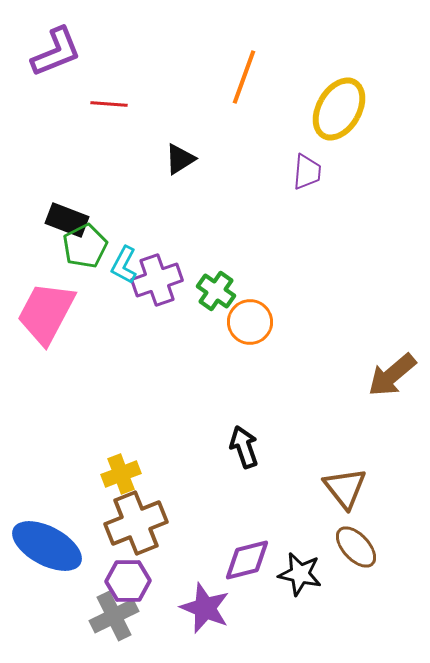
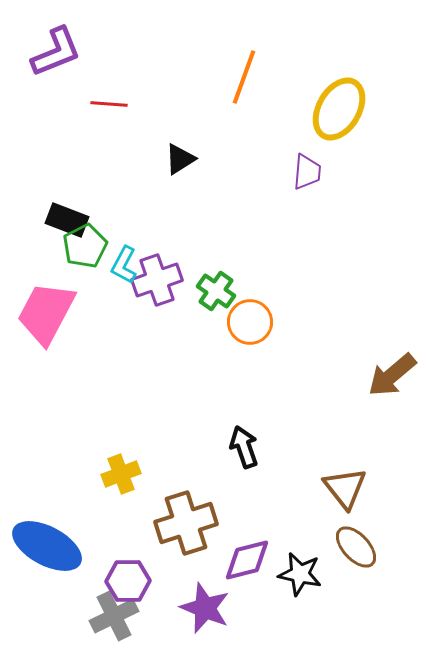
brown cross: moved 50 px right; rotated 4 degrees clockwise
